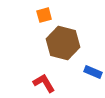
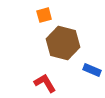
blue rectangle: moved 1 px left, 2 px up
red L-shape: moved 1 px right
